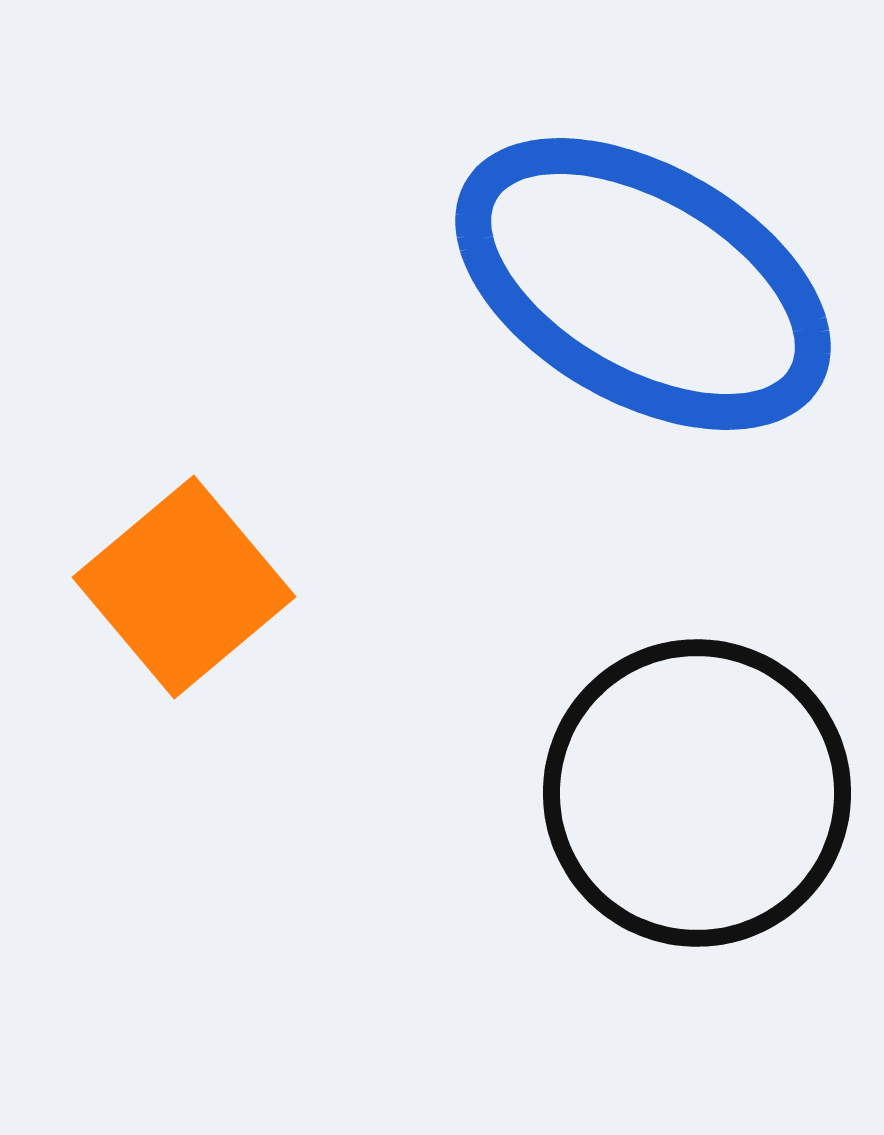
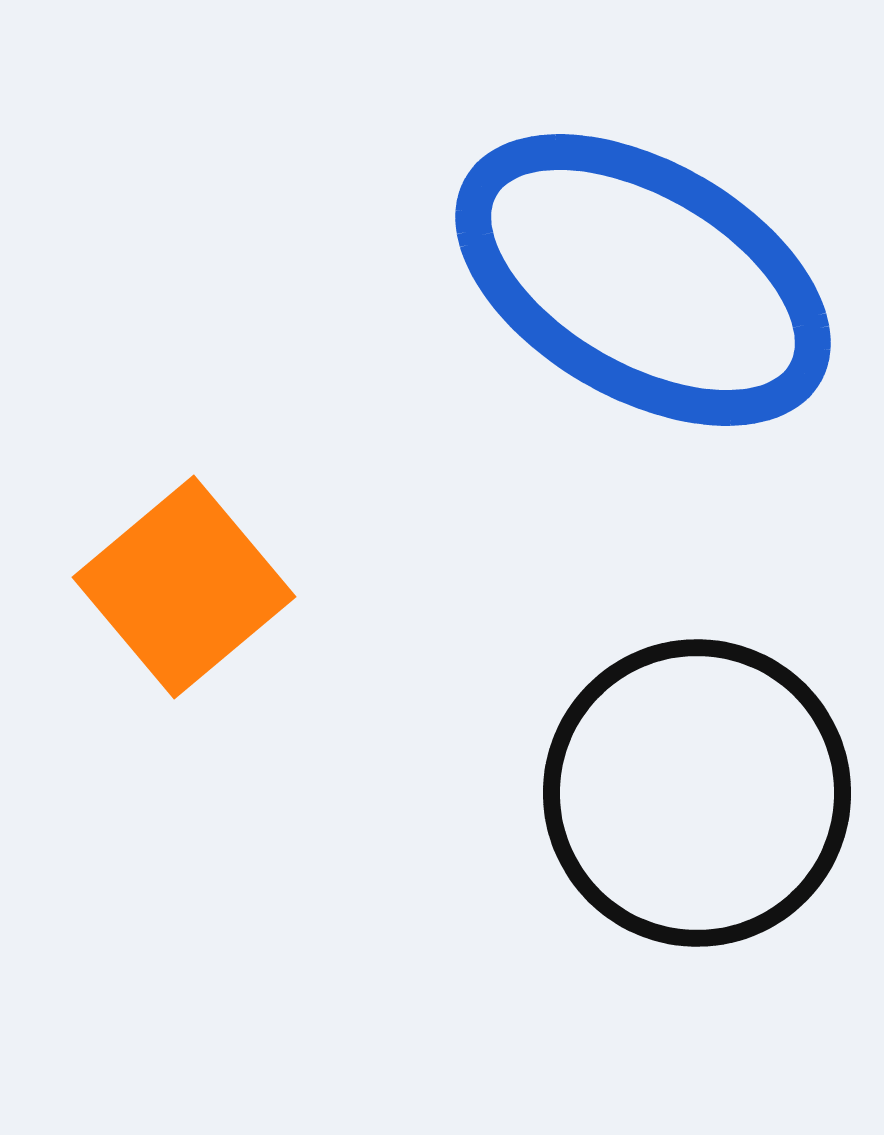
blue ellipse: moved 4 px up
